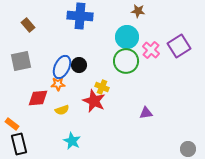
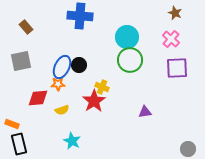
brown star: moved 37 px right, 2 px down; rotated 16 degrees clockwise
brown rectangle: moved 2 px left, 2 px down
purple square: moved 2 px left, 22 px down; rotated 30 degrees clockwise
pink cross: moved 20 px right, 11 px up
green circle: moved 4 px right, 1 px up
red star: rotated 15 degrees clockwise
purple triangle: moved 1 px left, 1 px up
orange rectangle: rotated 16 degrees counterclockwise
